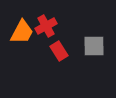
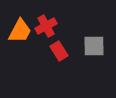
orange trapezoid: moved 2 px left, 1 px up
